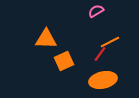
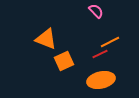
pink semicircle: rotated 77 degrees clockwise
orange triangle: rotated 20 degrees clockwise
red line: rotated 28 degrees clockwise
orange ellipse: moved 2 px left
